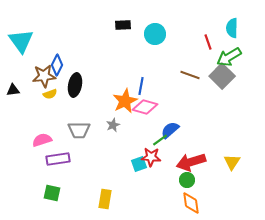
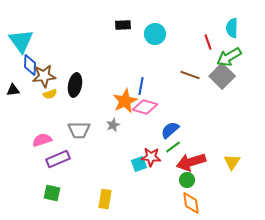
blue diamond: moved 27 px left; rotated 25 degrees counterclockwise
green line: moved 13 px right, 7 px down
purple rectangle: rotated 15 degrees counterclockwise
